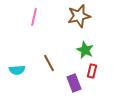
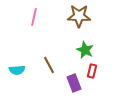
brown star: rotated 15 degrees clockwise
brown line: moved 2 px down
